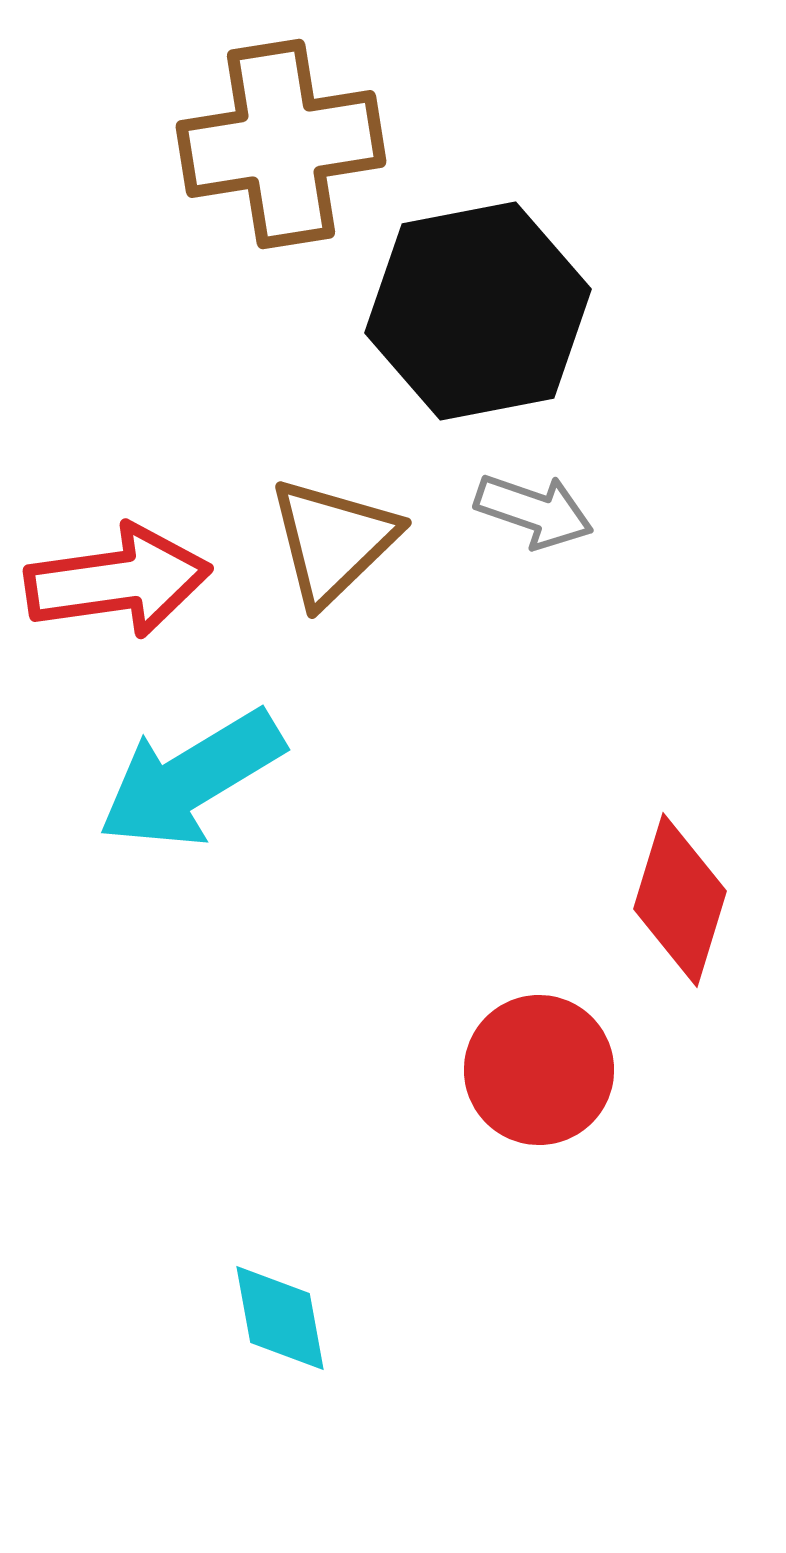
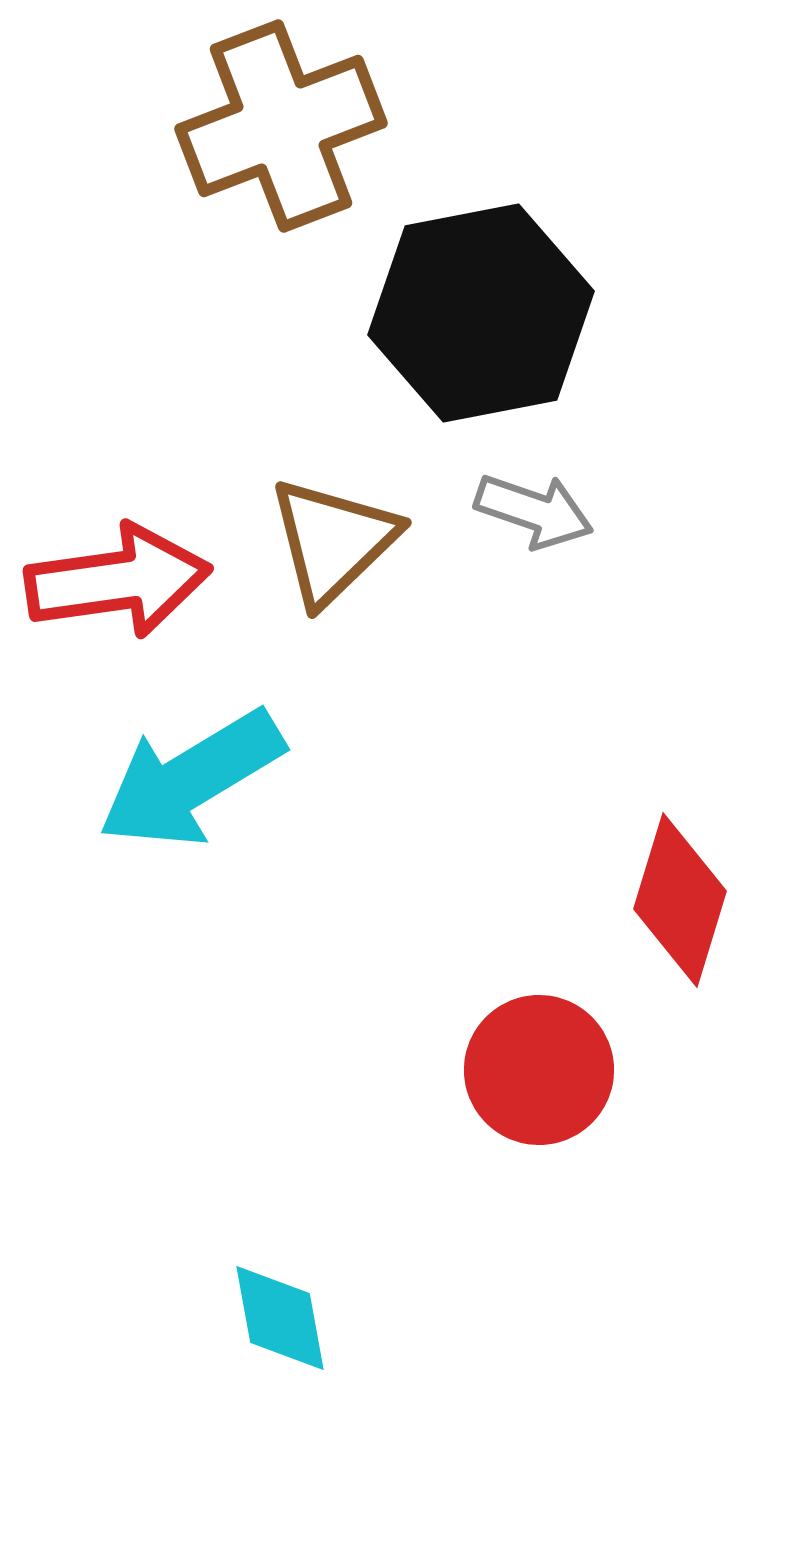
brown cross: moved 18 px up; rotated 12 degrees counterclockwise
black hexagon: moved 3 px right, 2 px down
